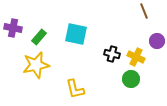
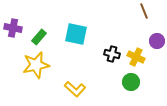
green circle: moved 3 px down
yellow L-shape: rotated 35 degrees counterclockwise
